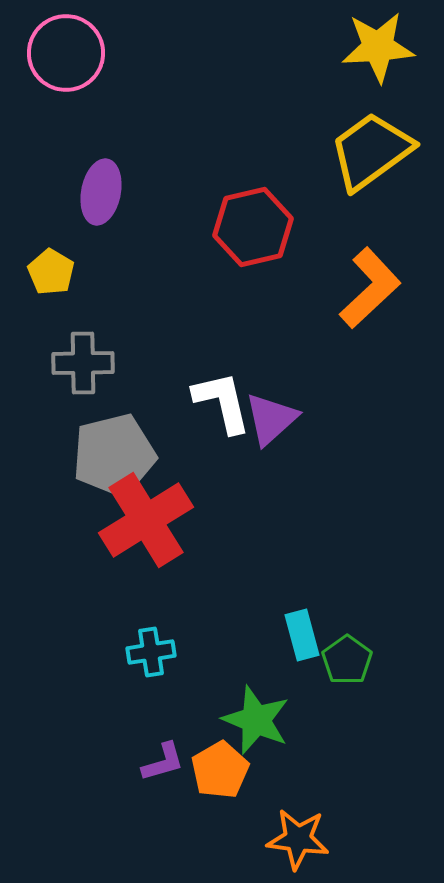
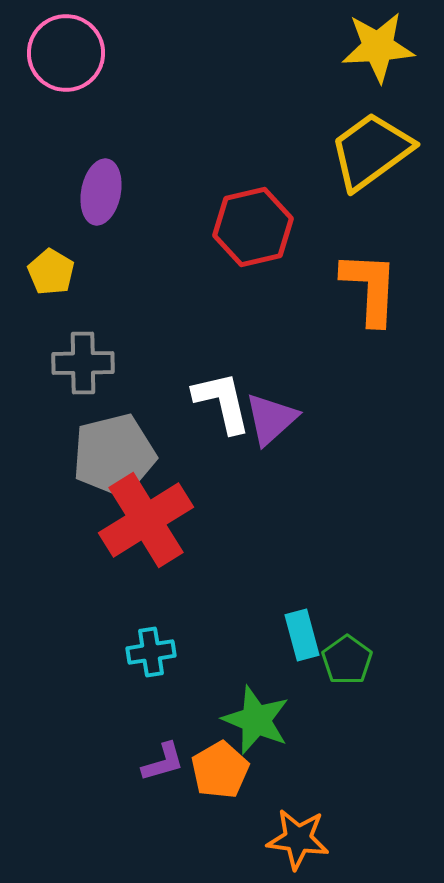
orange L-shape: rotated 44 degrees counterclockwise
